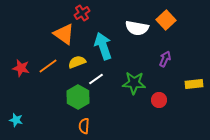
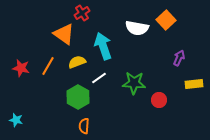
purple arrow: moved 14 px right, 1 px up
orange line: rotated 24 degrees counterclockwise
white line: moved 3 px right, 1 px up
